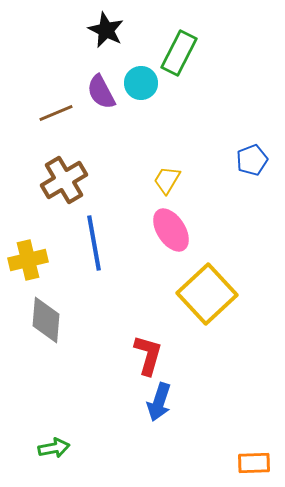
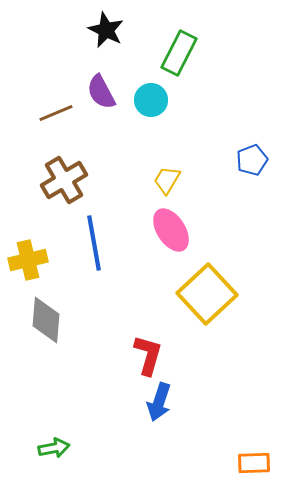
cyan circle: moved 10 px right, 17 px down
